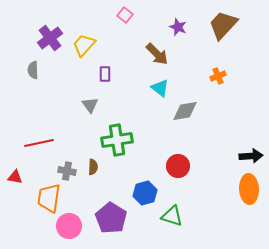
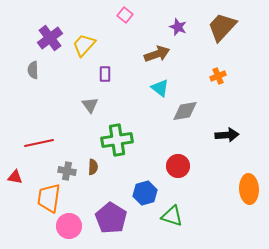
brown trapezoid: moved 1 px left, 2 px down
brown arrow: rotated 65 degrees counterclockwise
black arrow: moved 24 px left, 21 px up
